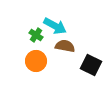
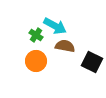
black square: moved 1 px right, 3 px up
